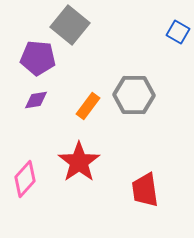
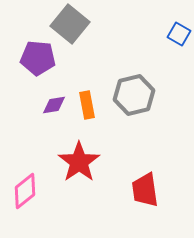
gray square: moved 1 px up
blue square: moved 1 px right, 2 px down
gray hexagon: rotated 15 degrees counterclockwise
purple diamond: moved 18 px right, 5 px down
orange rectangle: moved 1 px left, 1 px up; rotated 48 degrees counterclockwise
pink diamond: moved 12 px down; rotated 9 degrees clockwise
